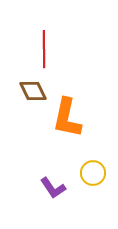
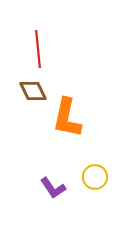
red line: moved 6 px left; rotated 6 degrees counterclockwise
yellow circle: moved 2 px right, 4 px down
